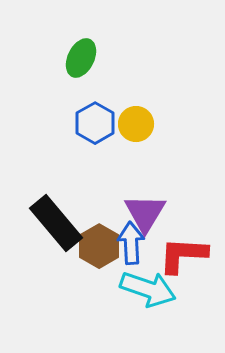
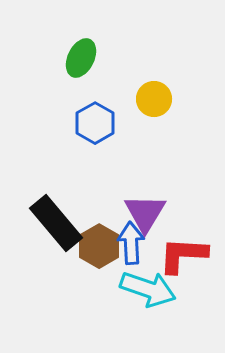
yellow circle: moved 18 px right, 25 px up
